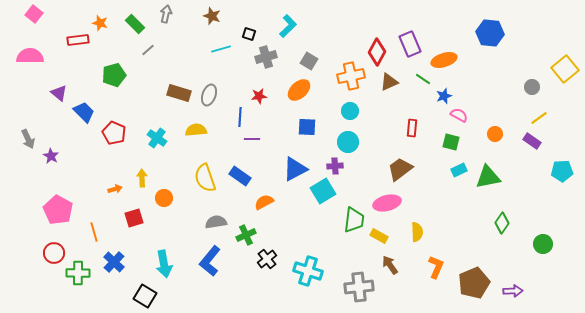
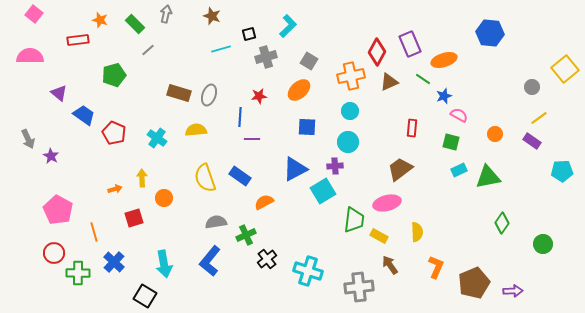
orange star at (100, 23): moved 3 px up
black square at (249, 34): rotated 32 degrees counterclockwise
blue trapezoid at (84, 112): moved 3 px down; rotated 10 degrees counterclockwise
